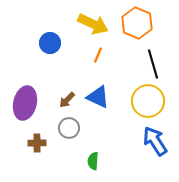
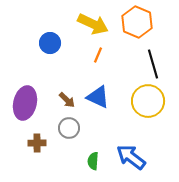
orange hexagon: moved 1 px up
brown arrow: rotated 90 degrees counterclockwise
blue arrow: moved 24 px left, 16 px down; rotated 20 degrees counterclockwise
